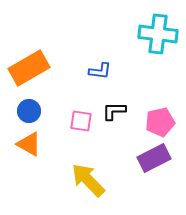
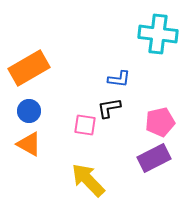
blue L-shape: moved 19 px right, 8 px down
black L-shape: moved 5 px left, 3 px up; rotated 10 degrees counterclockwise
pink square: moved 4 px right, 4 px down
